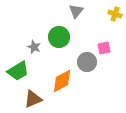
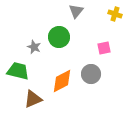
gray circle: moved 4 px right, 12 px down
green trapezoid: rotated 135 degrees counterclockwise
